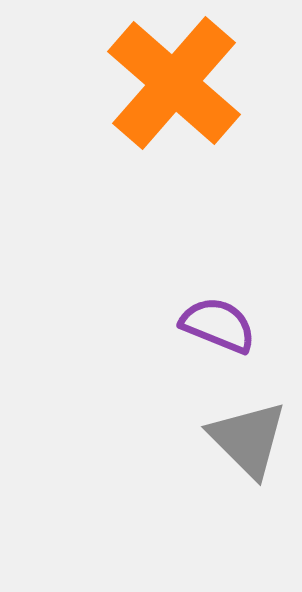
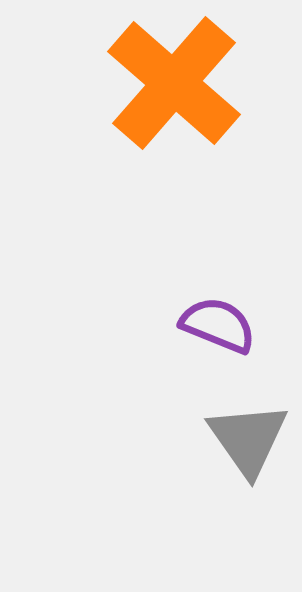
gray triangle: rotated 10 degrees clockwise
